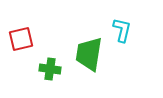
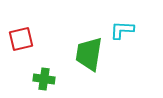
cyan L-shape: rotated 100 degrees counterclockwise
green cross: moved 6 px left, 10 px down
